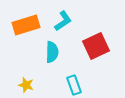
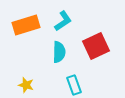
cyan semicircle: moved 7 px right
